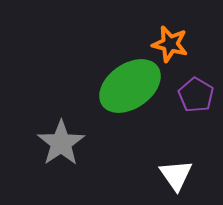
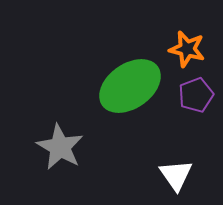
orange star: moved 17 px right, 5 px down
purple pentagon: rotated 20 degrees clockwise
gray star: moved 1 px left, 4 px down; rotated 9 degrees counterclockwise
